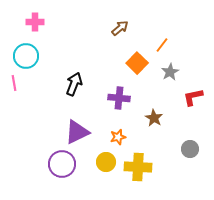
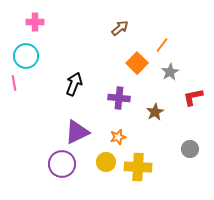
brown star: moved 1 px right, 6 px up; rotated 12 degrees clockwise
